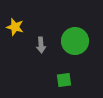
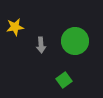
yellow star: rotated 24 degrees counterclockwise
green square: rotated 28 degrees counterclockwise
